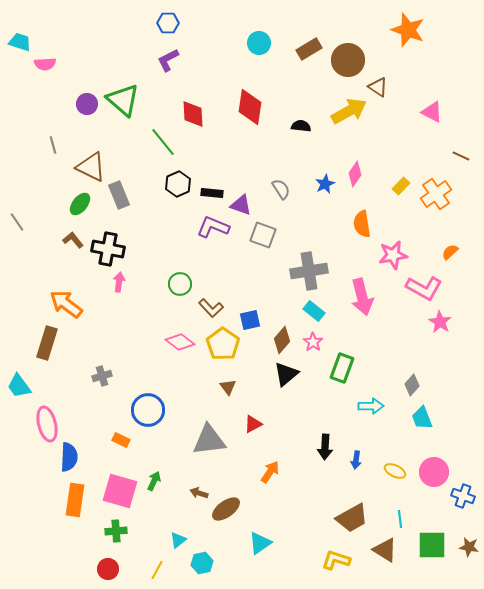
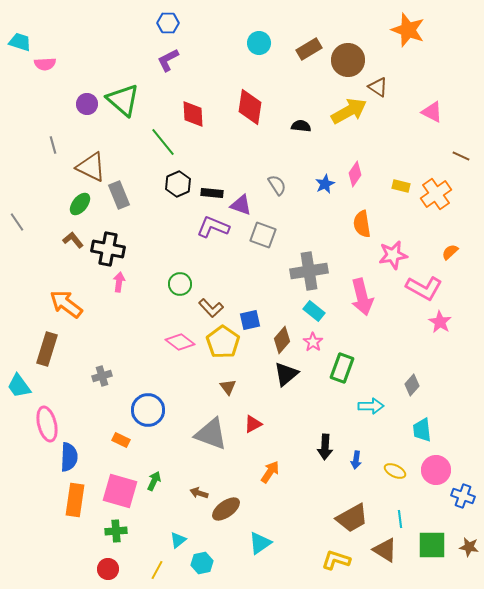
yellow rectangle at (401, 186): rotated 60 degrees clockwise
gray semicircle at (281, 189): moved 4 px left, 4 px up
brown rectangle at (47, 343): moved 6 px down
yellow pentagon at (223, 344): moved 2 px up
cyan trapezoid at (422, 418): moved 12 px down; rotated 15 degrees clockwise
gray triangle at (209, 440): moved 2 px right, 6 px up; rotated 27 degrees clockwise
pink circle at (434, 472): moved 2 px right, 2 px up
